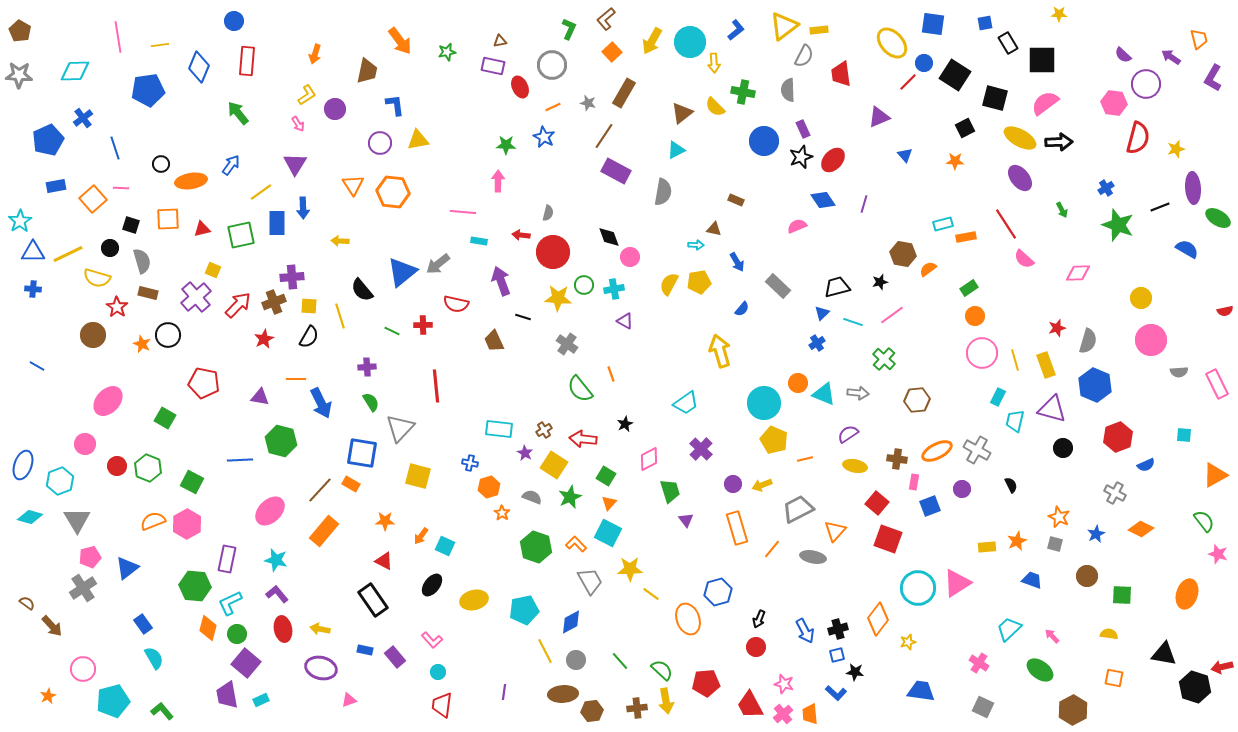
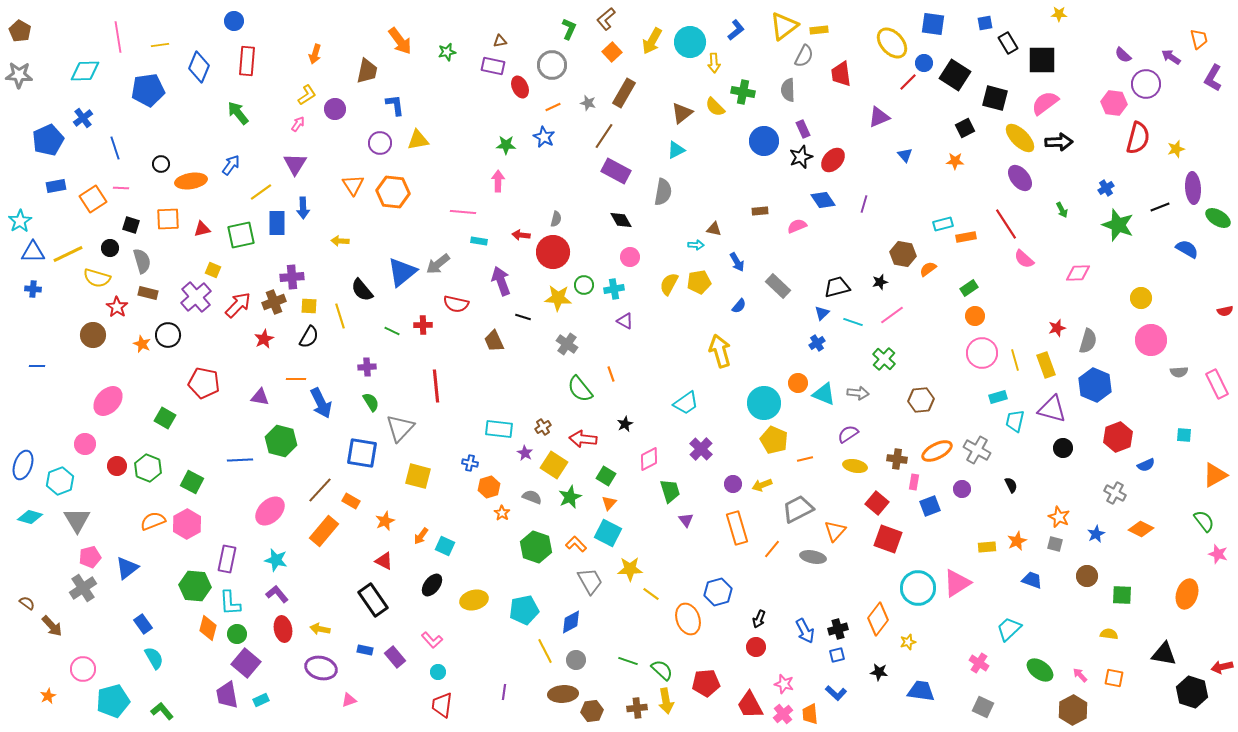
cyan diamond at (75, 71): moved 10 px right
pink arrow at (298, 124): rotated 112 degrees counterclockwise
yellow ellipse at (1020, 138): rotated 16 degrees clockwise
orange square at (93, 199): rotated 8 degrees clockwise
brown rectangle at (736, 200): moved 24 px right, 11 px down; rotated 28 degrees counterclockwise
gray semicircle at (548, 213): moved 8 px right, 6 px down
black diamond at (609, 237): moved 12 px right, 17 px up; rotated 10 degrees counterclockwise
blue semicircle at (742, 309): moved 3 px left, 3 px up
blue line at (37, 366): rotated 28 degrees counterclockwise
cyan rectangle at (998, 397): rotated 48 degrees clockwise
brown hexagon at (917, 400): moved 4 px right
brown cross at (544, 430): moved 1 px left, 3 px up
orange rectangle at (351, 484): moved 17 px down
orange star at (385, 521): rotated 24 degrees counterclockwise
cyan L-shape at (230, 603): rotated 68 degrees counterclockwise
pink arrow at (1052, 636): moved 28 px right, 39 px down
green line at (620, 661): moved 8 px right; rotated 30 degrees counterclockwise
black star at (855, 672): moved 24 px right
black hexagon at (1195, 687): moved 3 px left, 5 px down
